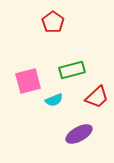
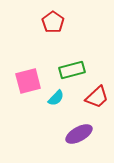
cyan semicircle: moved 2 px right, 2 px up; rotated 24 degrees counterclockwise
